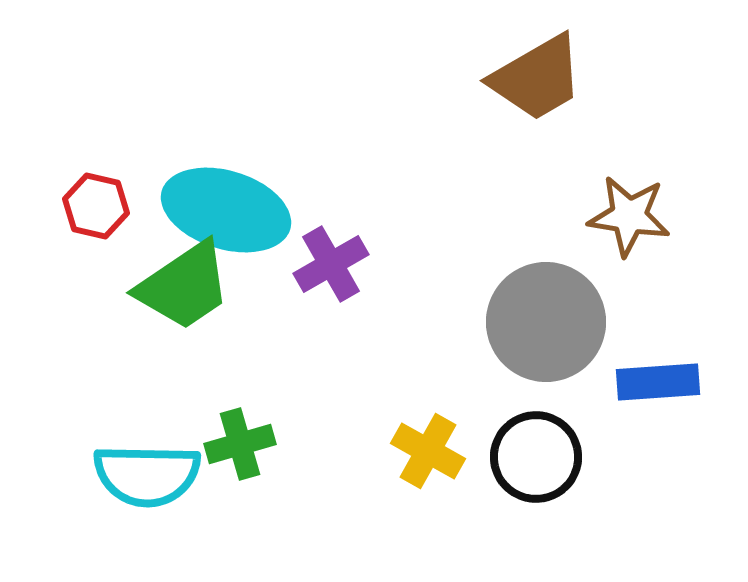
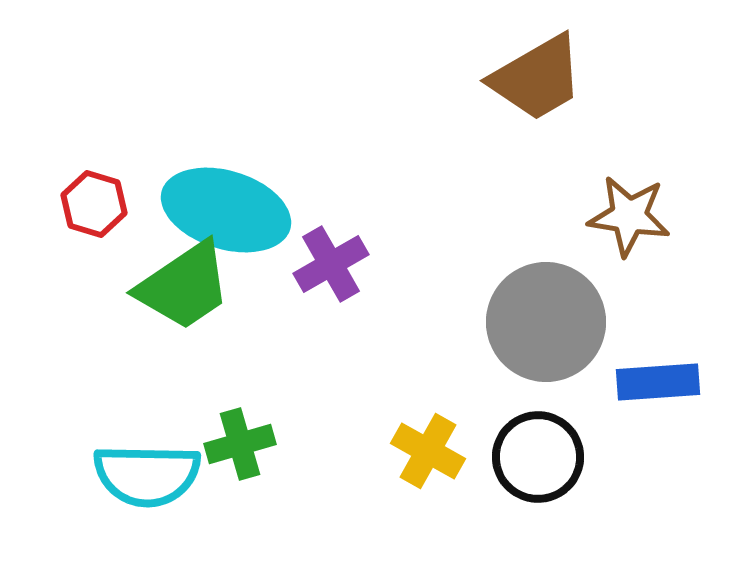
red hexagon: moved 2 px left, 2 px up; rotated 4 degrees clockwise
black circle: moved 2 px right
